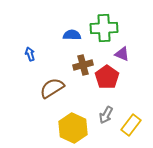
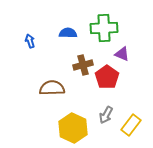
blue semicircle: moved 4 px left, 2 px up
blue arrow: moved 13 px up
brown semicircle: rotated 30 degrees clockwise
